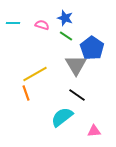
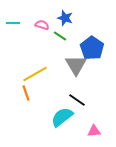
green line: moved 6 px left
black line: moved 5 px down
